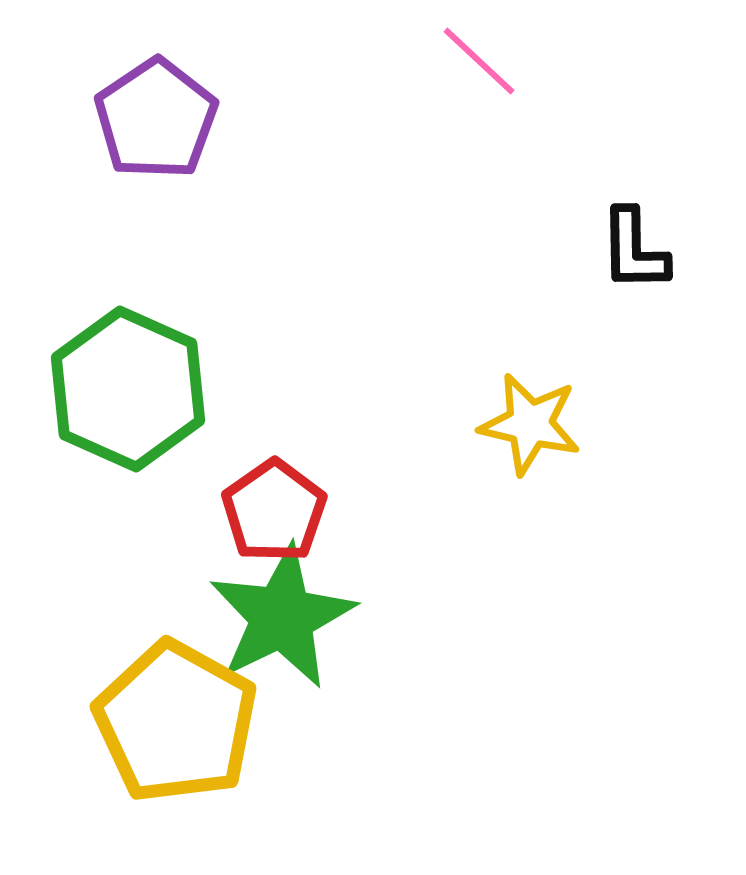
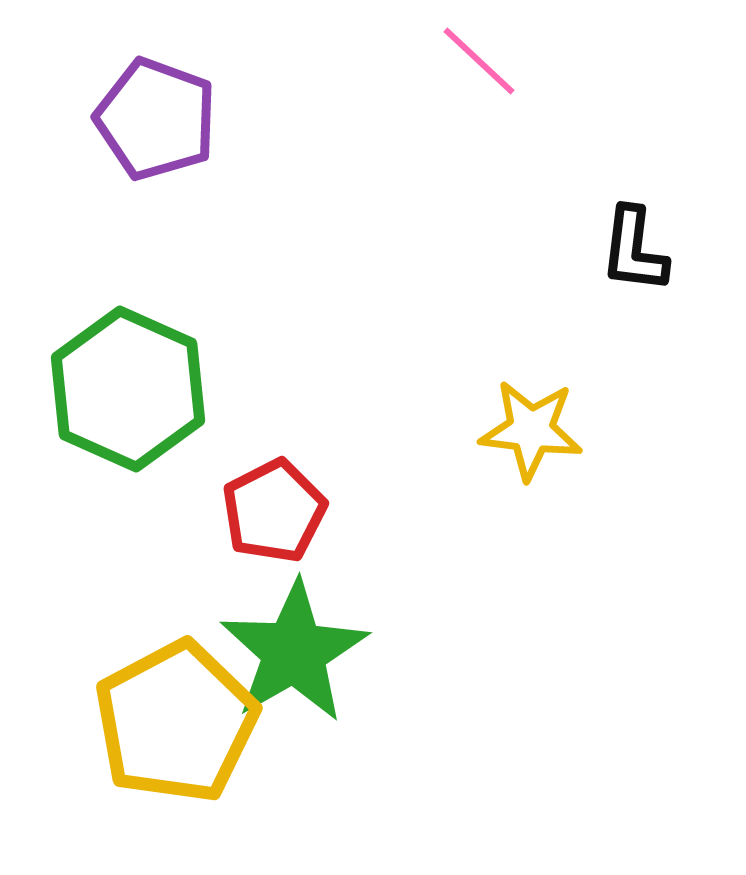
purple pentagon: rotated 18 degrees counterclockwise
black L-shape: rotated 8 degrees clockwise
yellow star: moved 1 px right, 6 px down; rotated 6 degrees counterclockwise
red pentagon: rotated 8 degrees clockwise
green star: moved 12 px right, 35 px down; rotated 4 degrees counterclockwise
yellow pentagon: rotated 15 degrees clockwise
